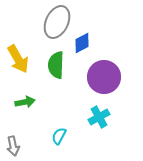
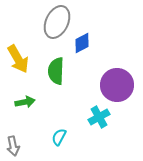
green semicircle: moved 6 px down
purple circle: moved 13 px right, 8 px down
cyan semicircle: moved 1 px down
